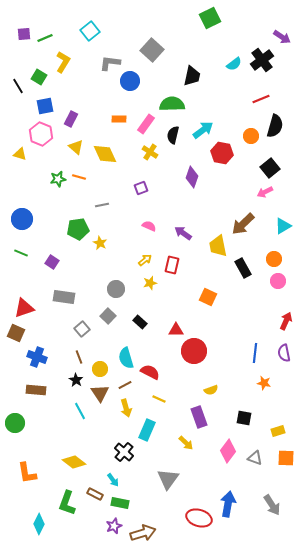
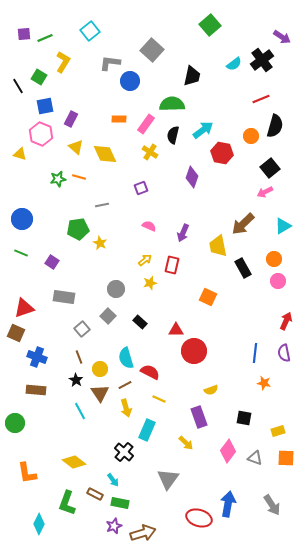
green square at (210, 18): moved 7 px down; rotated 15 degrees counterclockwise
purple arrow at (183, 233): rotated 102 degrees counterclockwise
